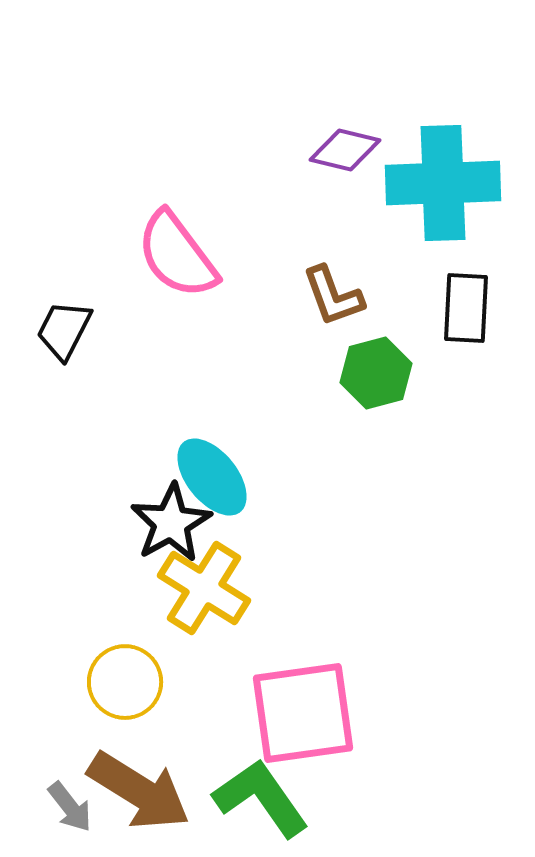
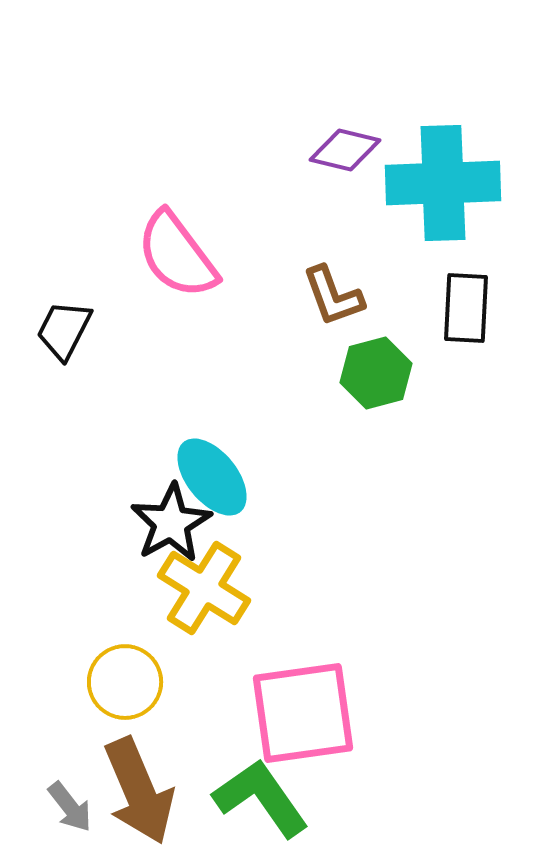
brown arrow: rotated 35 degrees clockwise
